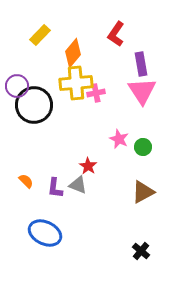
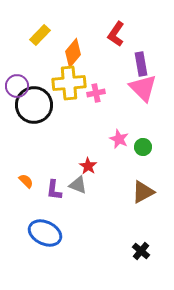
yellow cross: moved 7 px left
pink triangle: moved 1 px right, 3 px up; rotated 12 degrees counterclockwise
purple L-shape: moved 1 px left, 2 px down
